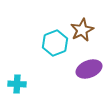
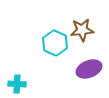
brown star: rotated 20 degrees clockwise
cyan hexagon: rotated 15 degrees counterclockwise
